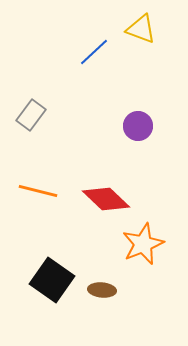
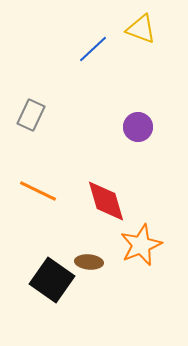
blue line: moved 1 px left, 3 px up
gray rectangle: rotated 12 degrees counterclockwise
purple circle: moved 1 px down
orange line: rotated 12 degrees clockwise
red diamond: moved 2 px down; rotated 30 degrees clockwise
orange star: moved 2 px left, 1 px down
brown ellipse: moved 13 px left, 28 px up
